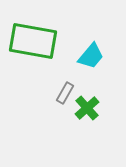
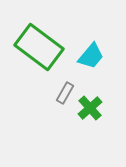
green rectangle: moved 6 px right, 6 px down; rotated 27 degrees clockwise
green cross: moved 3 px right
